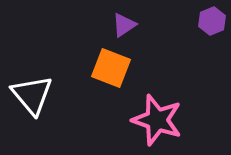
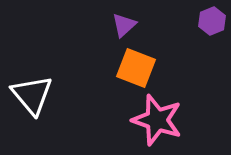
purple triangle: rotated 8 degrees counterclockwise
orange square: moved 25 px right
